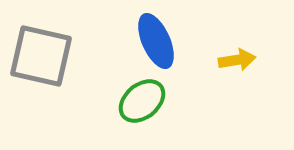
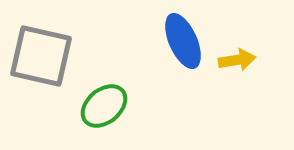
blue ellipse: moved 27 px right
green ellipse: moved 38 px left, 5 px down
